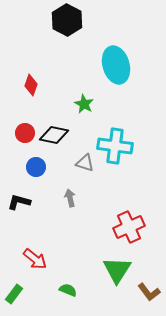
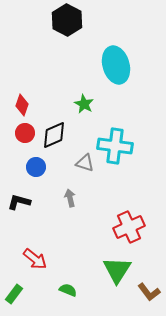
red diamond: moved 9 px left, 20 px down
black diamond: rotated 36 degrees counterclockwise
